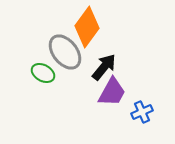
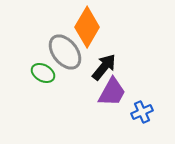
orange diamond: rotated 6 degrees counterclockwise
